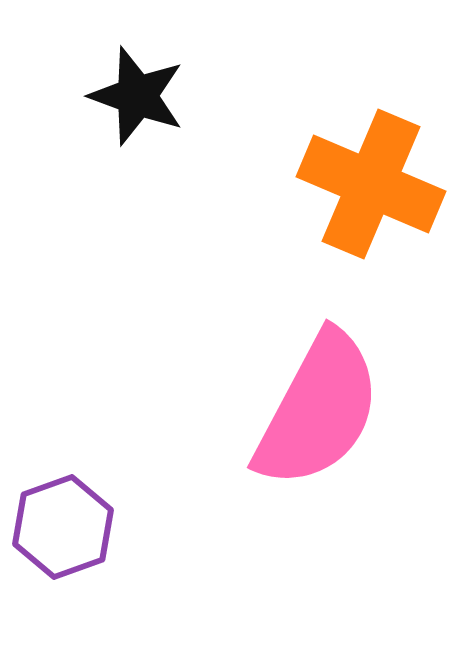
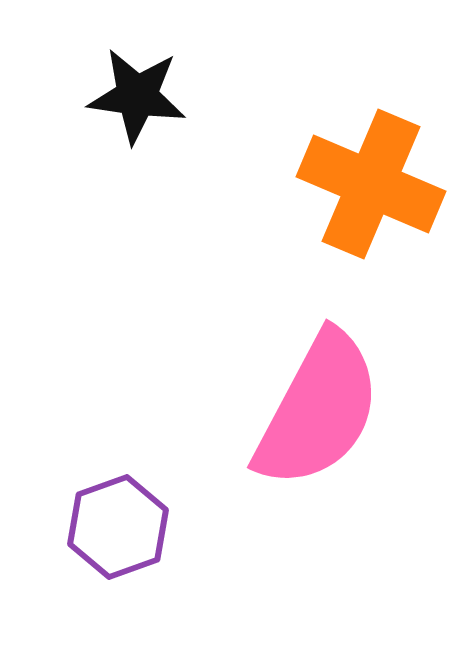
black star: rotated 12 degrees counterclockwise
purple hexagon: moved 55 px right
